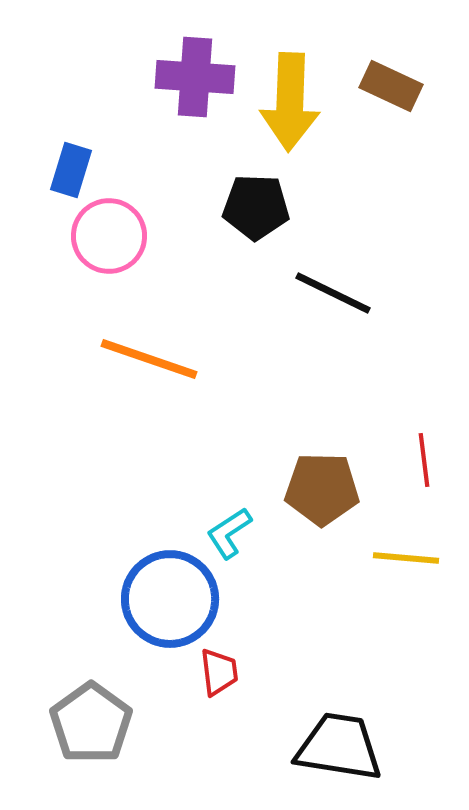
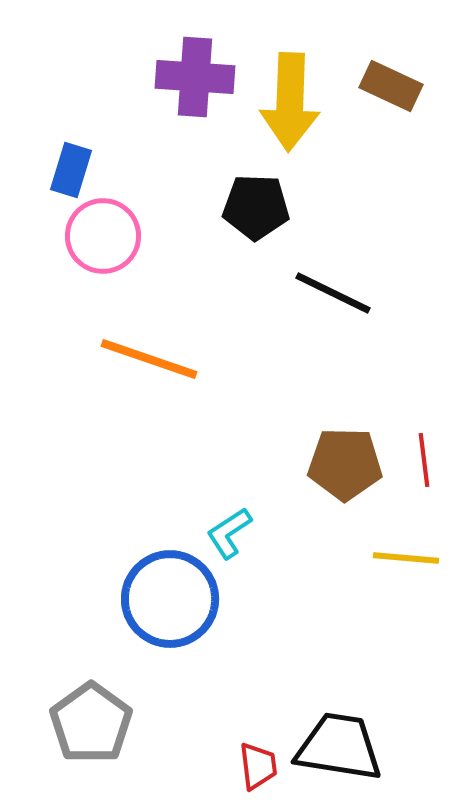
pink circle: moved 6 px left
brown pentagon: moved 23 px right, 25 px up
red trapezoid: moved 39 px right, 94 px down
